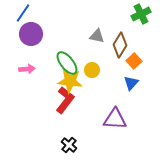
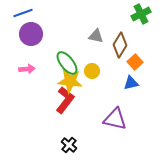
blue line: rotated 36 degrees clockwise
gray triangle: moved 1 px left
orange square: moved 1 px right, 1 px down
yellow circle: moved 1 px down
blue triangle: rotated 35 degrees clockwise
purple triangle: rotated 10 degrees clockwise
